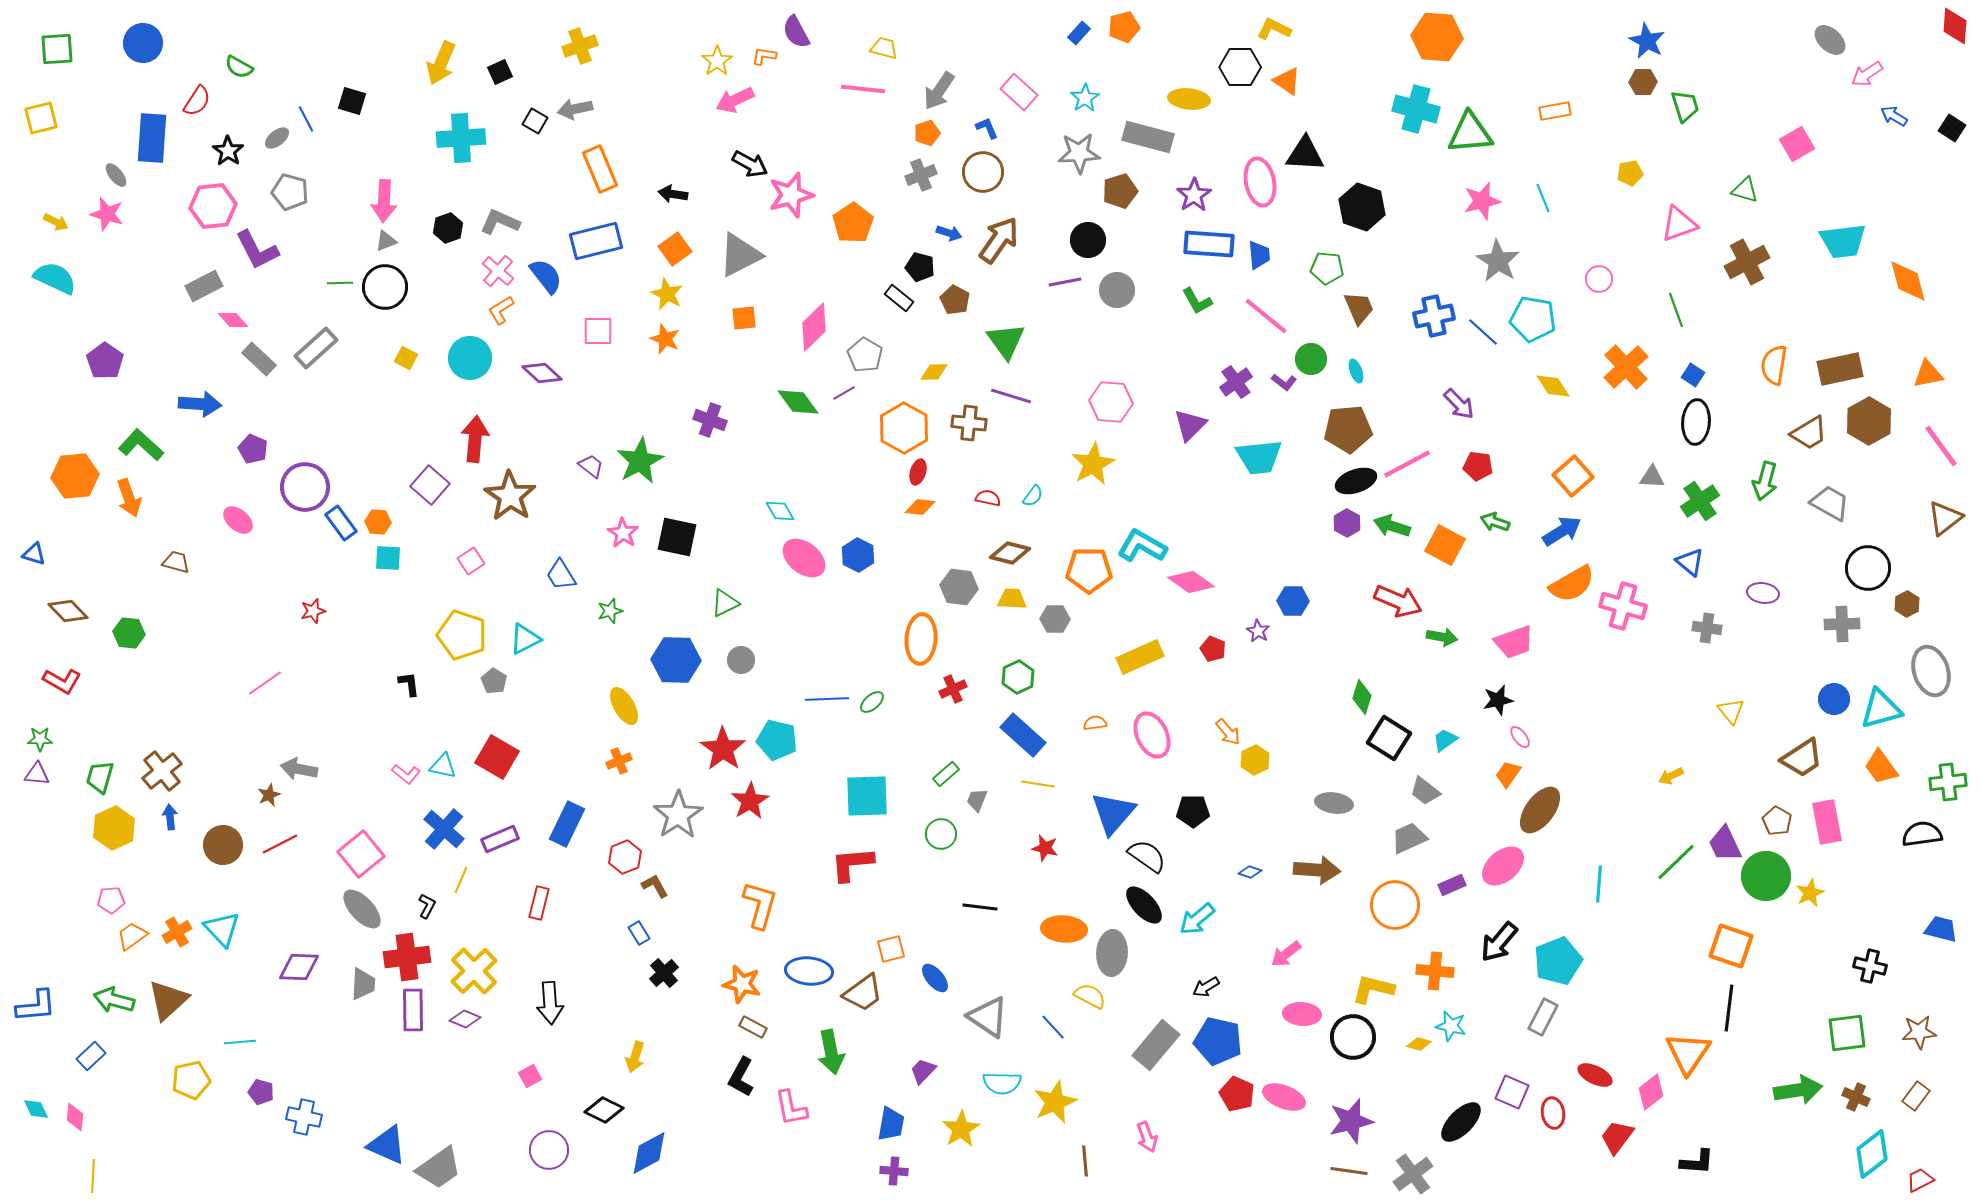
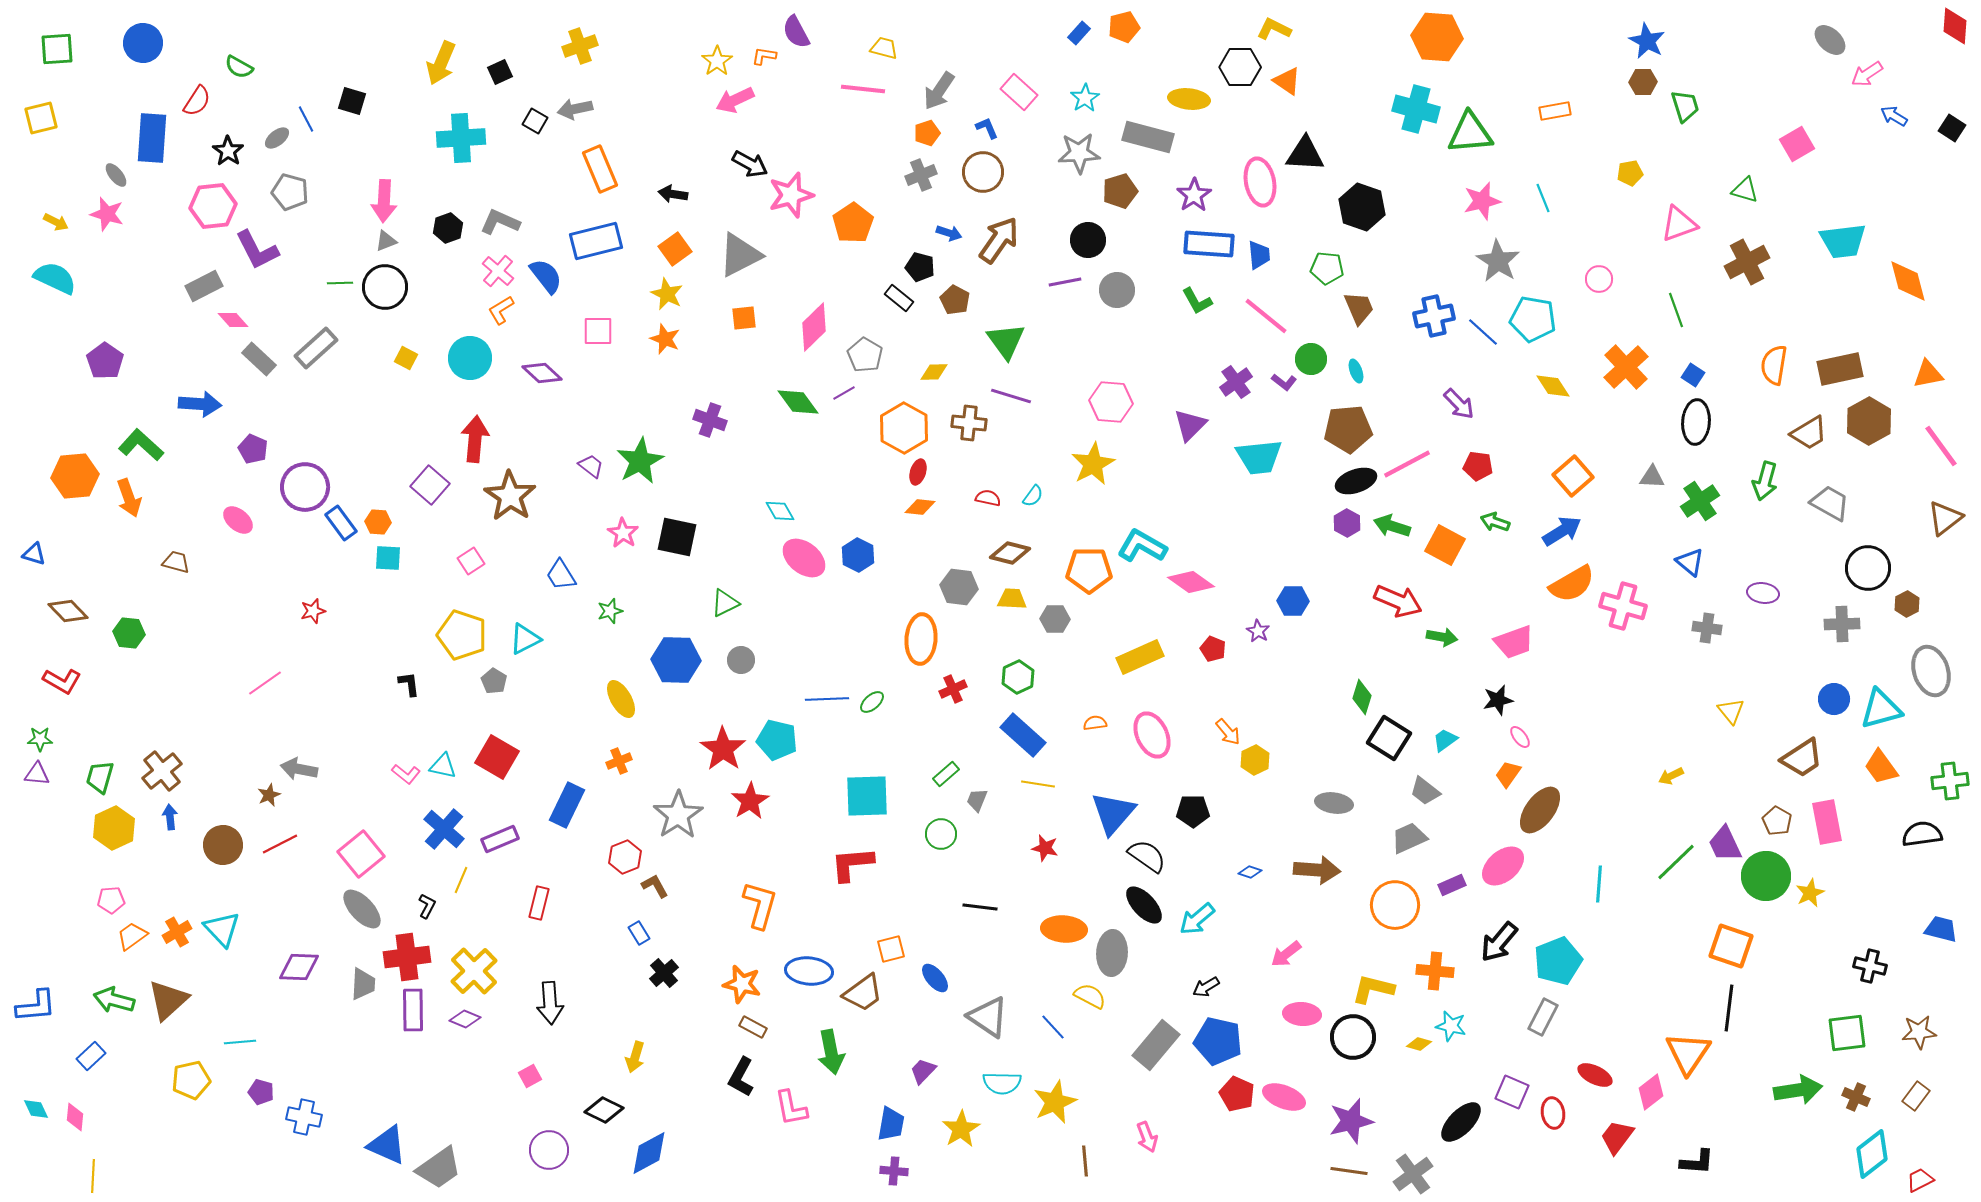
yellow ellipse at (624, 706): moved 3 px left, 7 px up
green cross at (1948, 782): moved 2 px right, 1 px up
blue rectangle at (567, 824): moved 19 px up
